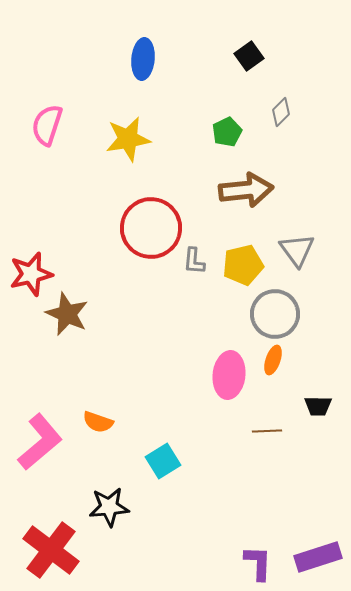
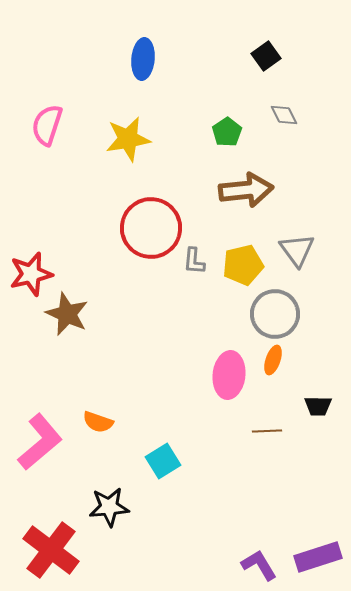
black square: moved 17 px right
gray diamond: moved 3 px right, 3 px down; rotated 72 degrees counterclockwise
green pentagon: rotated 8 degrees counterclockwise
purple L-shape: moved 1 px right, 2 px down; rotated 33 degrees counterclockwise
